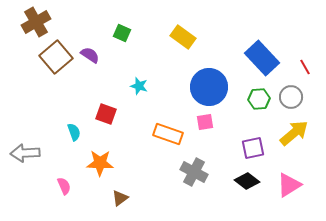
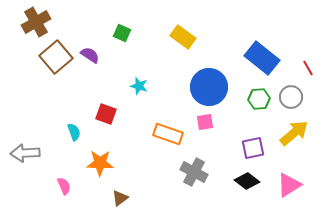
blue rectangle: rotated 8 degrees counterclockwise
red line: moved 3 px right, 1 px down
